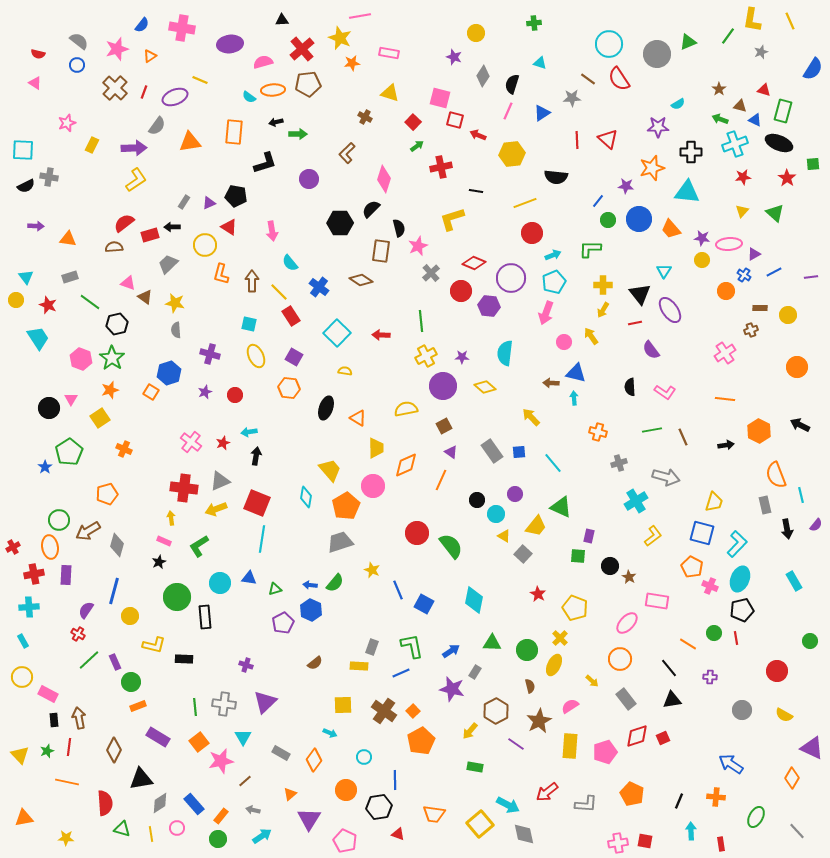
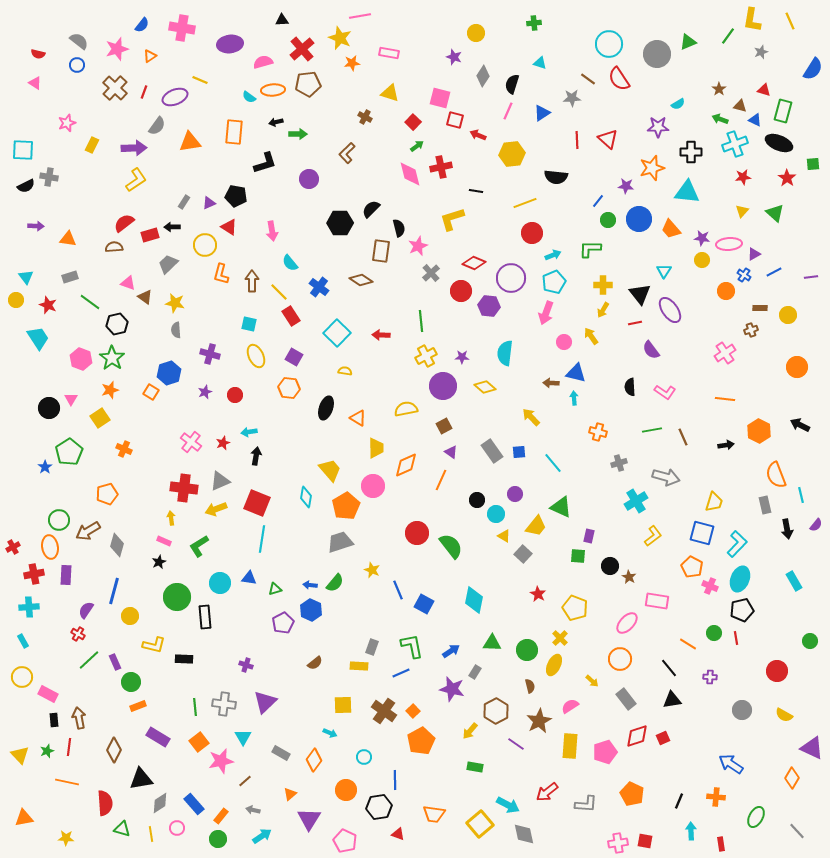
pink diamond at (384, 179): moved 26 px right, 5 px up; rotated 32 degrees counterclockwise
